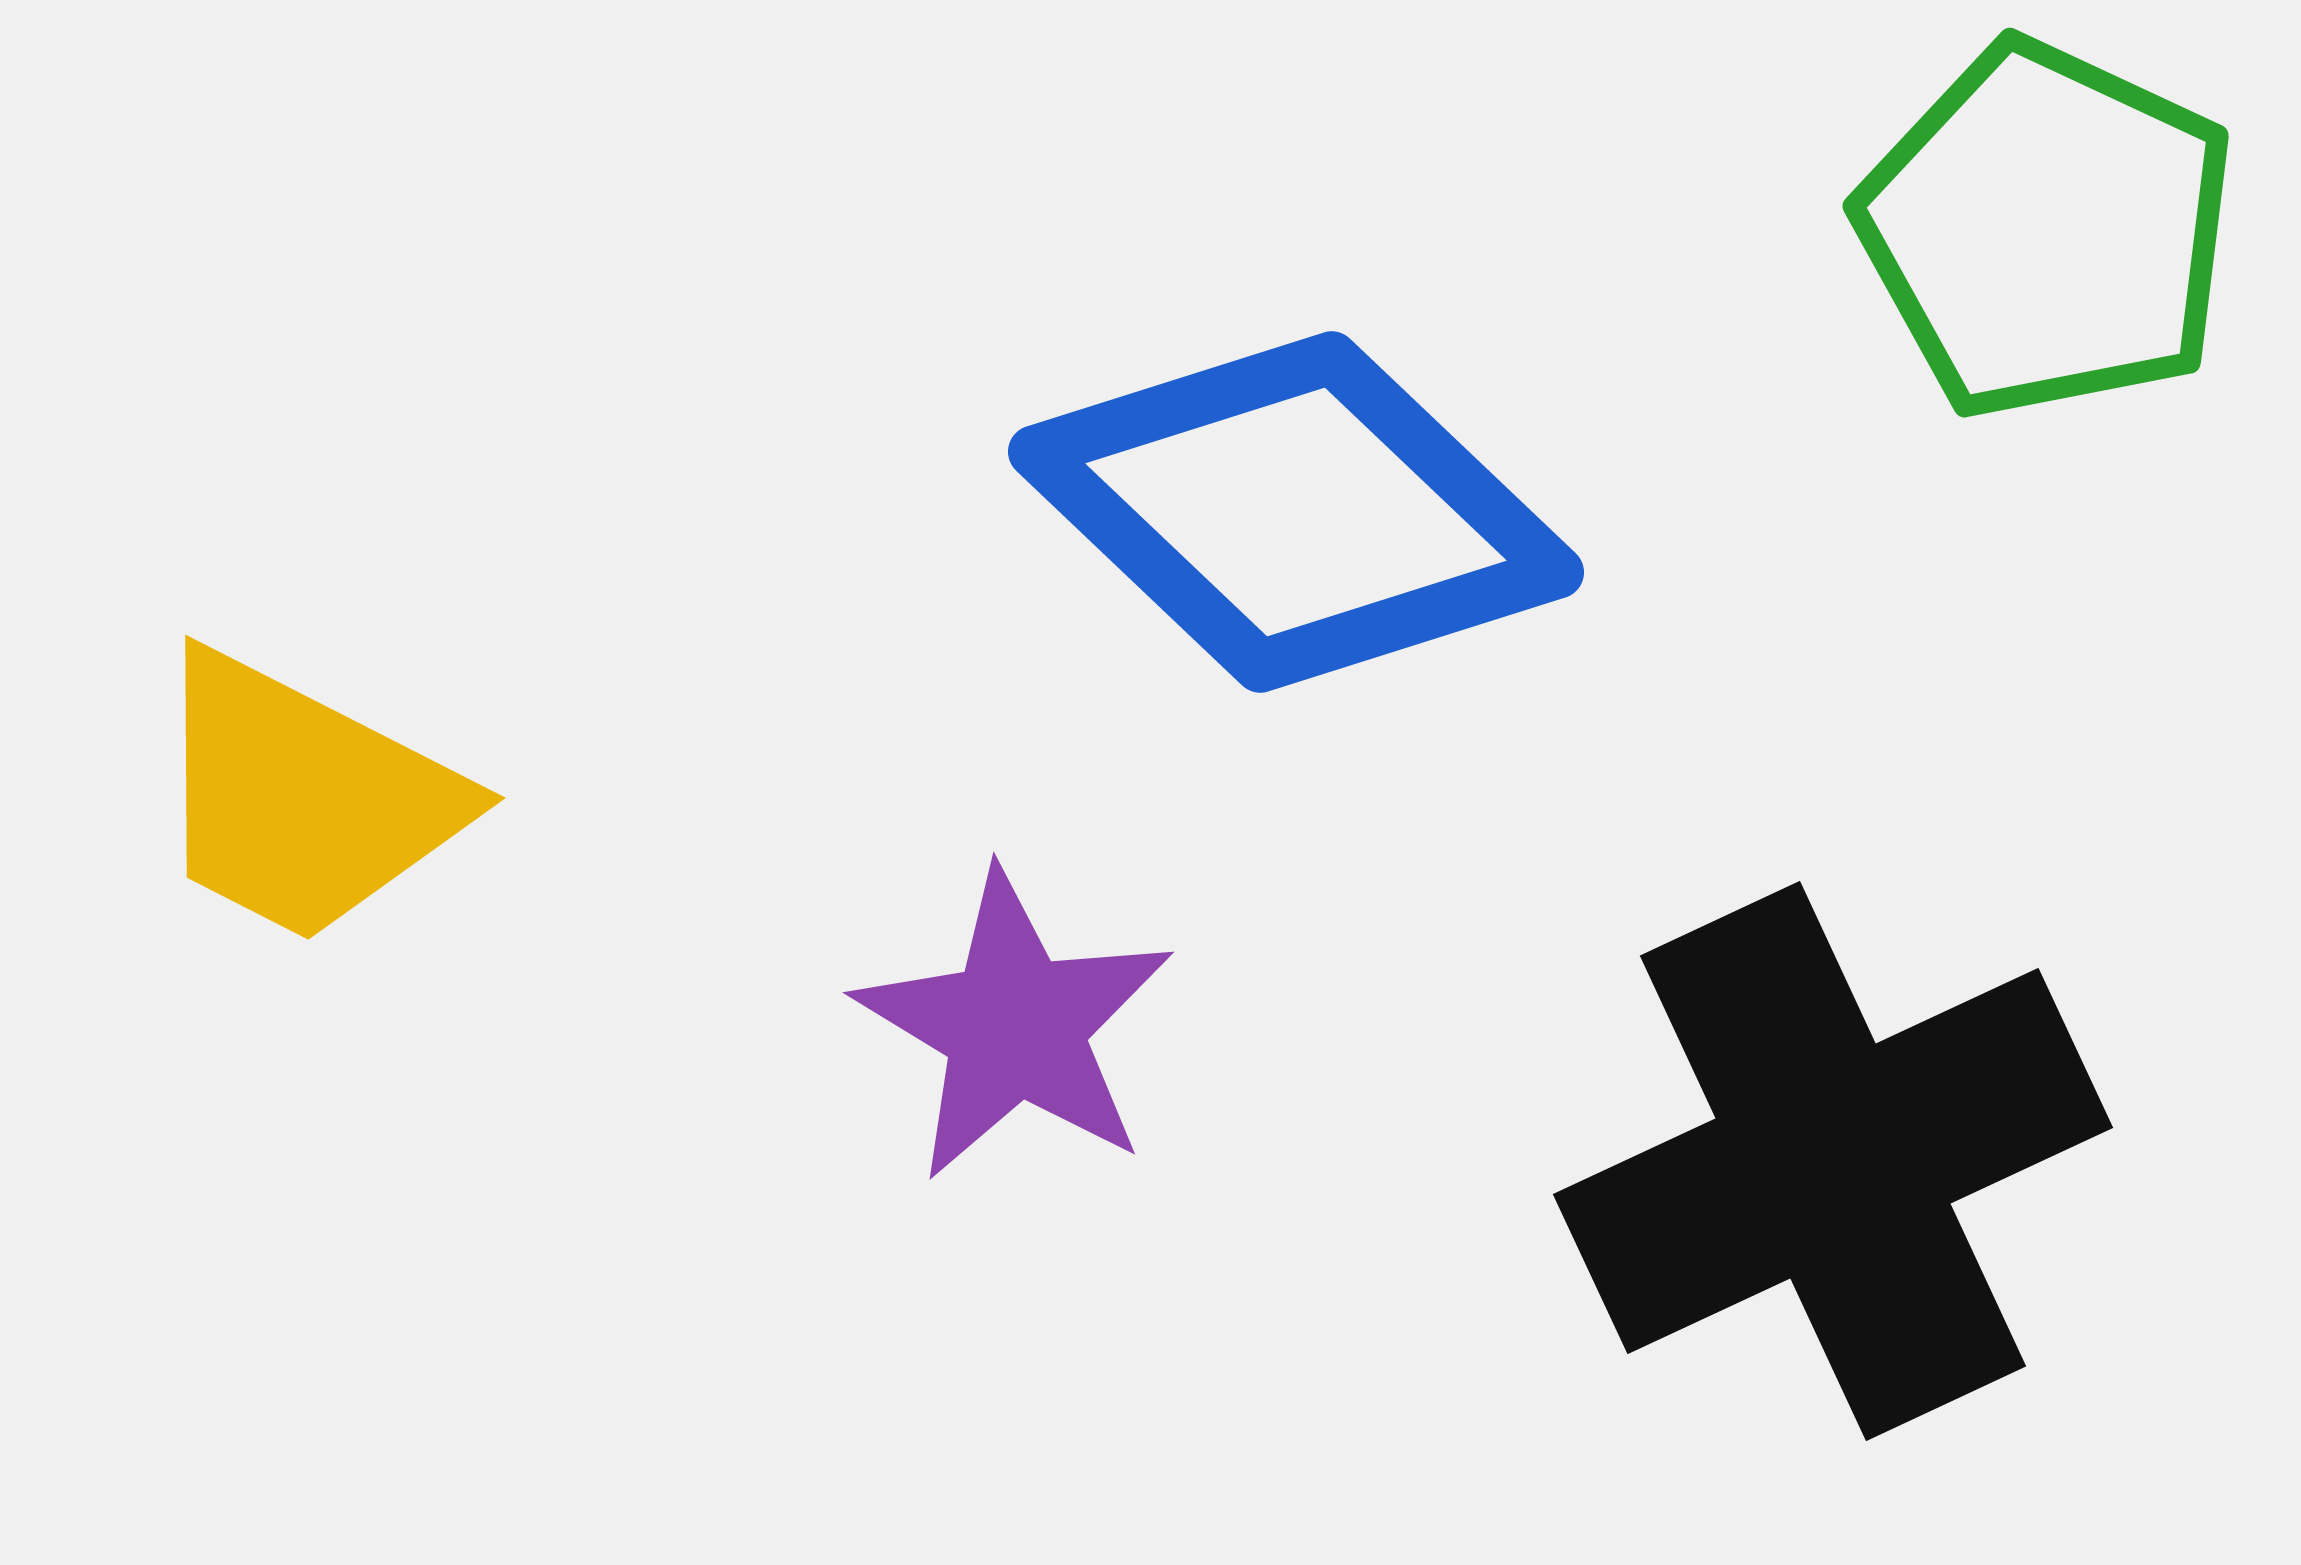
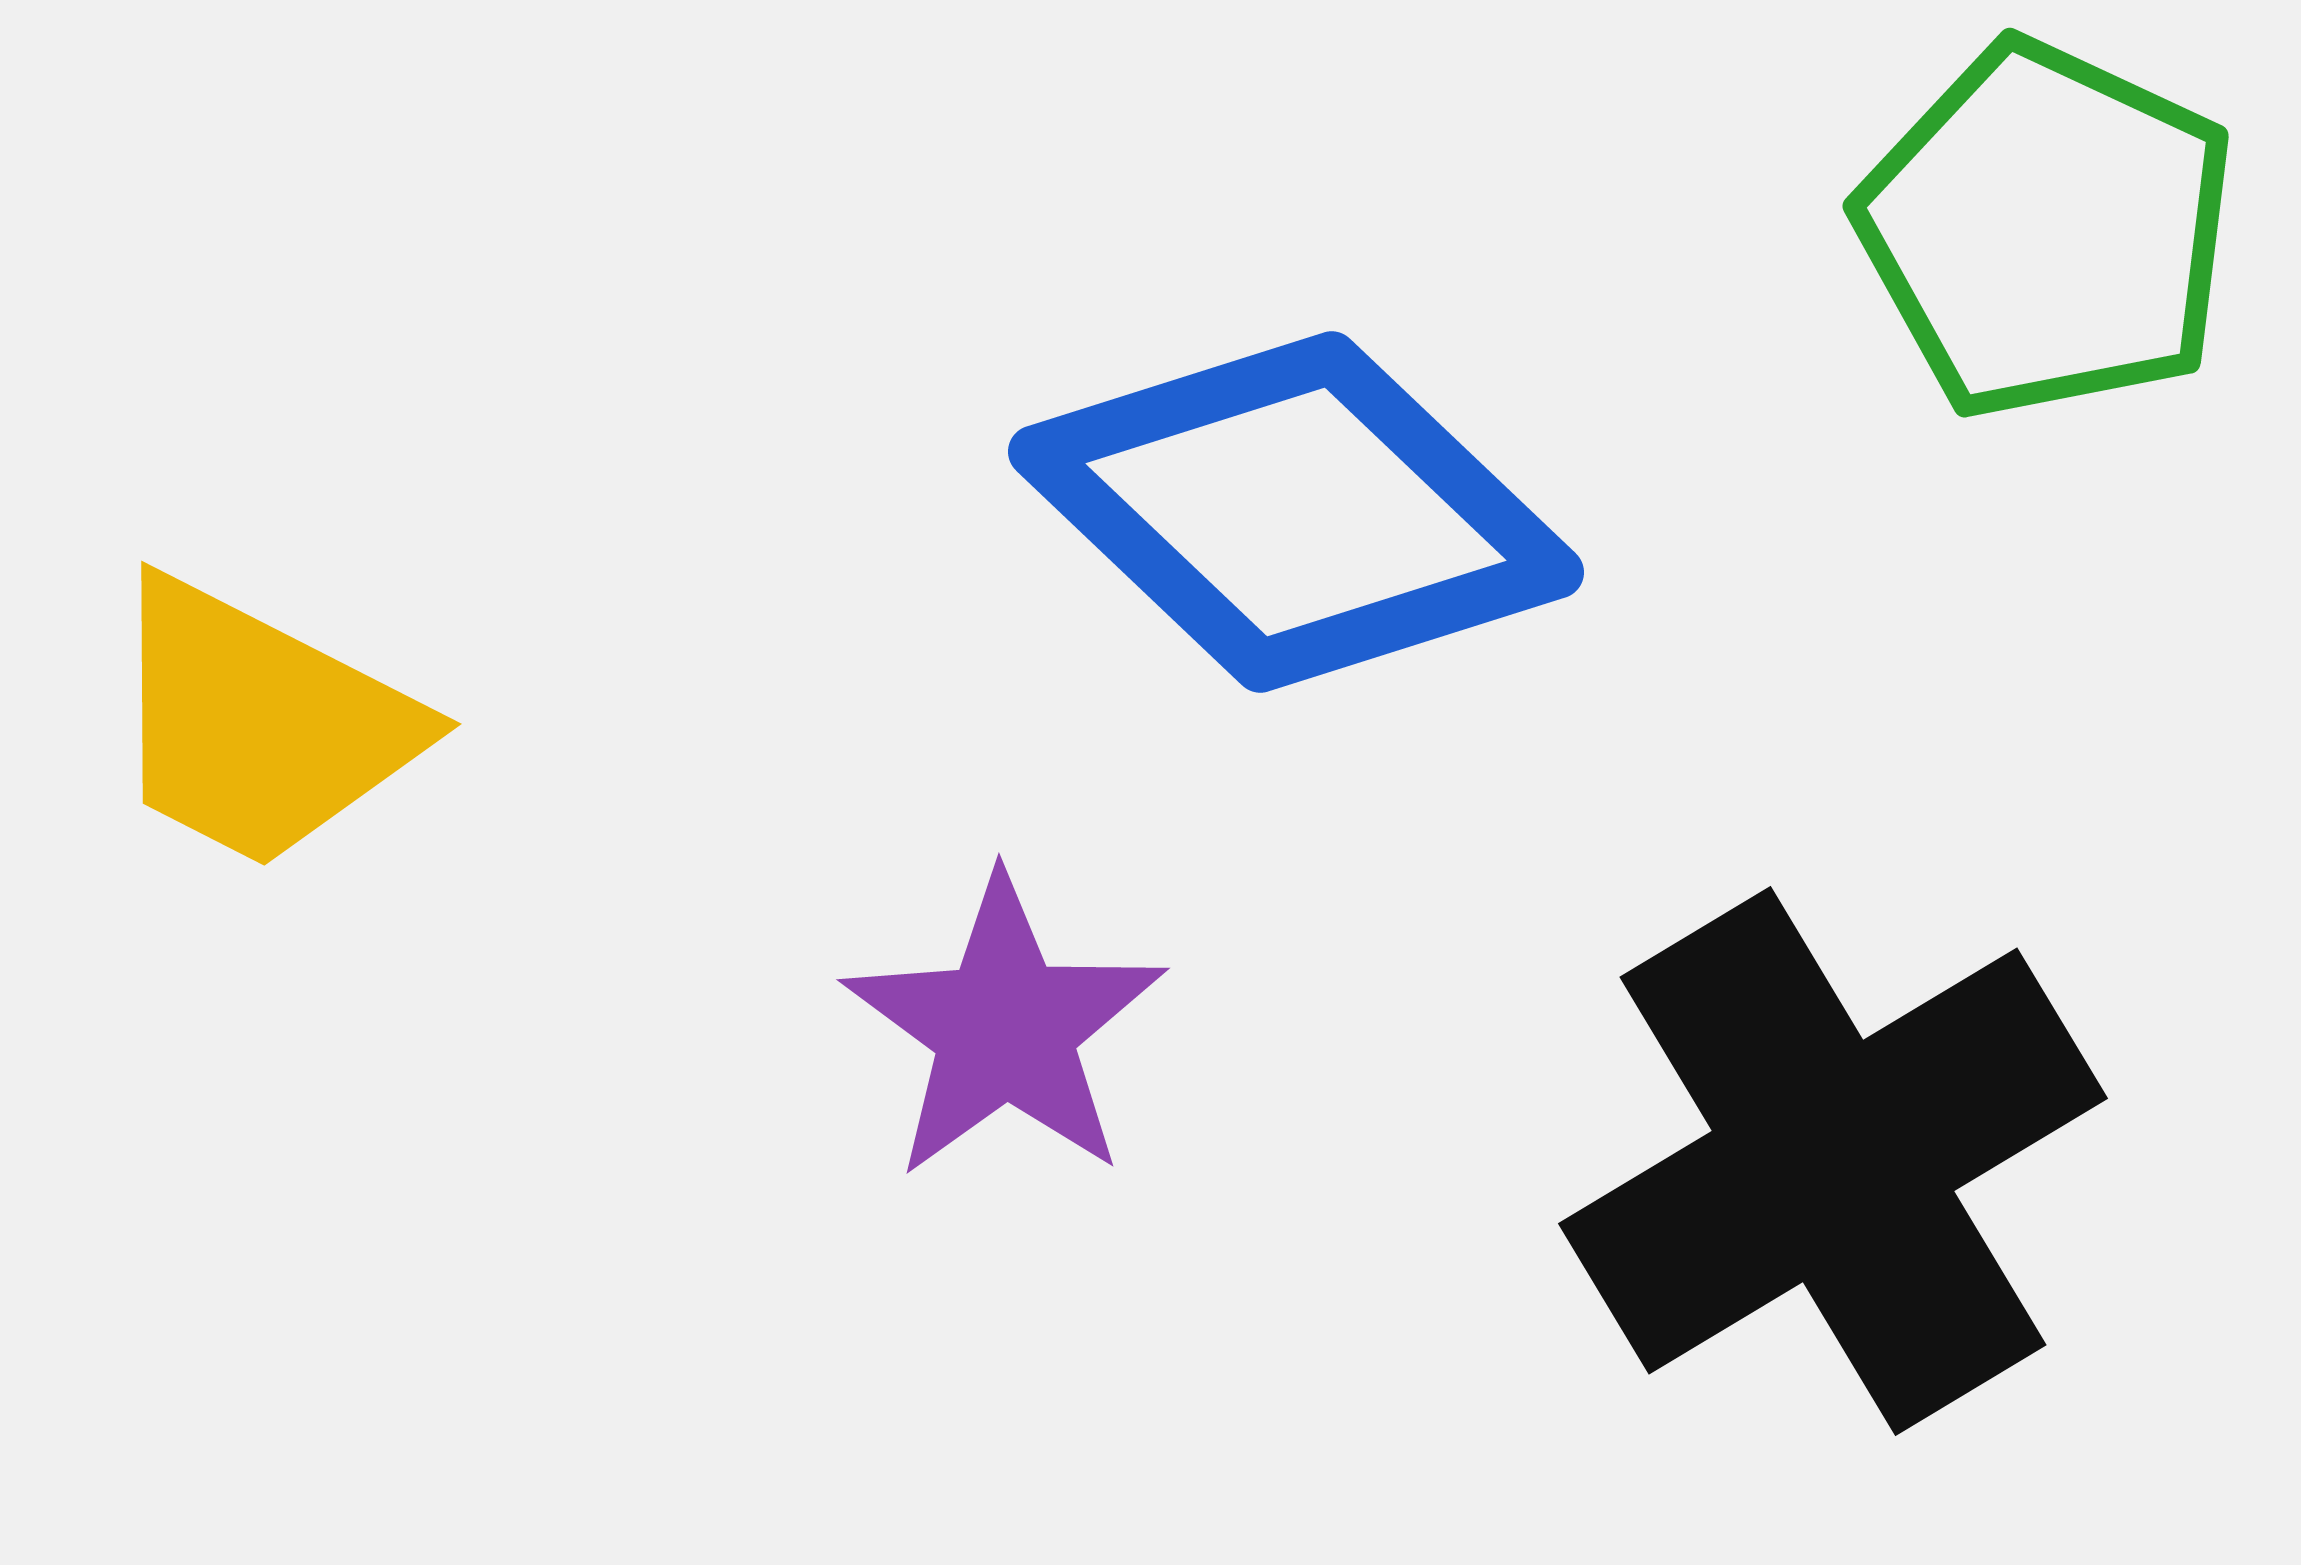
yellow trapezoid: moved 44 px left, 74 px up
purple star: moved 10 px left, 2 px down; rotated 5 degrees clockwise
black cross: rotated 6 degrees counterclockwise
